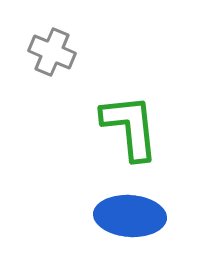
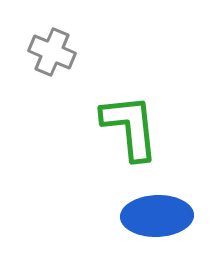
blue ellipse: moved 27 px right; rotated 6 degrees counterclockwise
